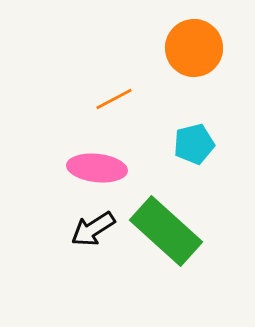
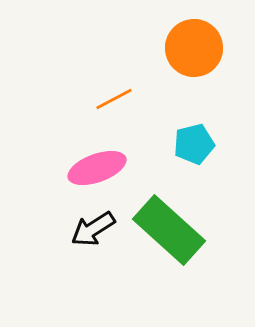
pink ellipse: rotated 26 degrees counterclockwise
green rectangle: moved 3 px right, 1 px up
